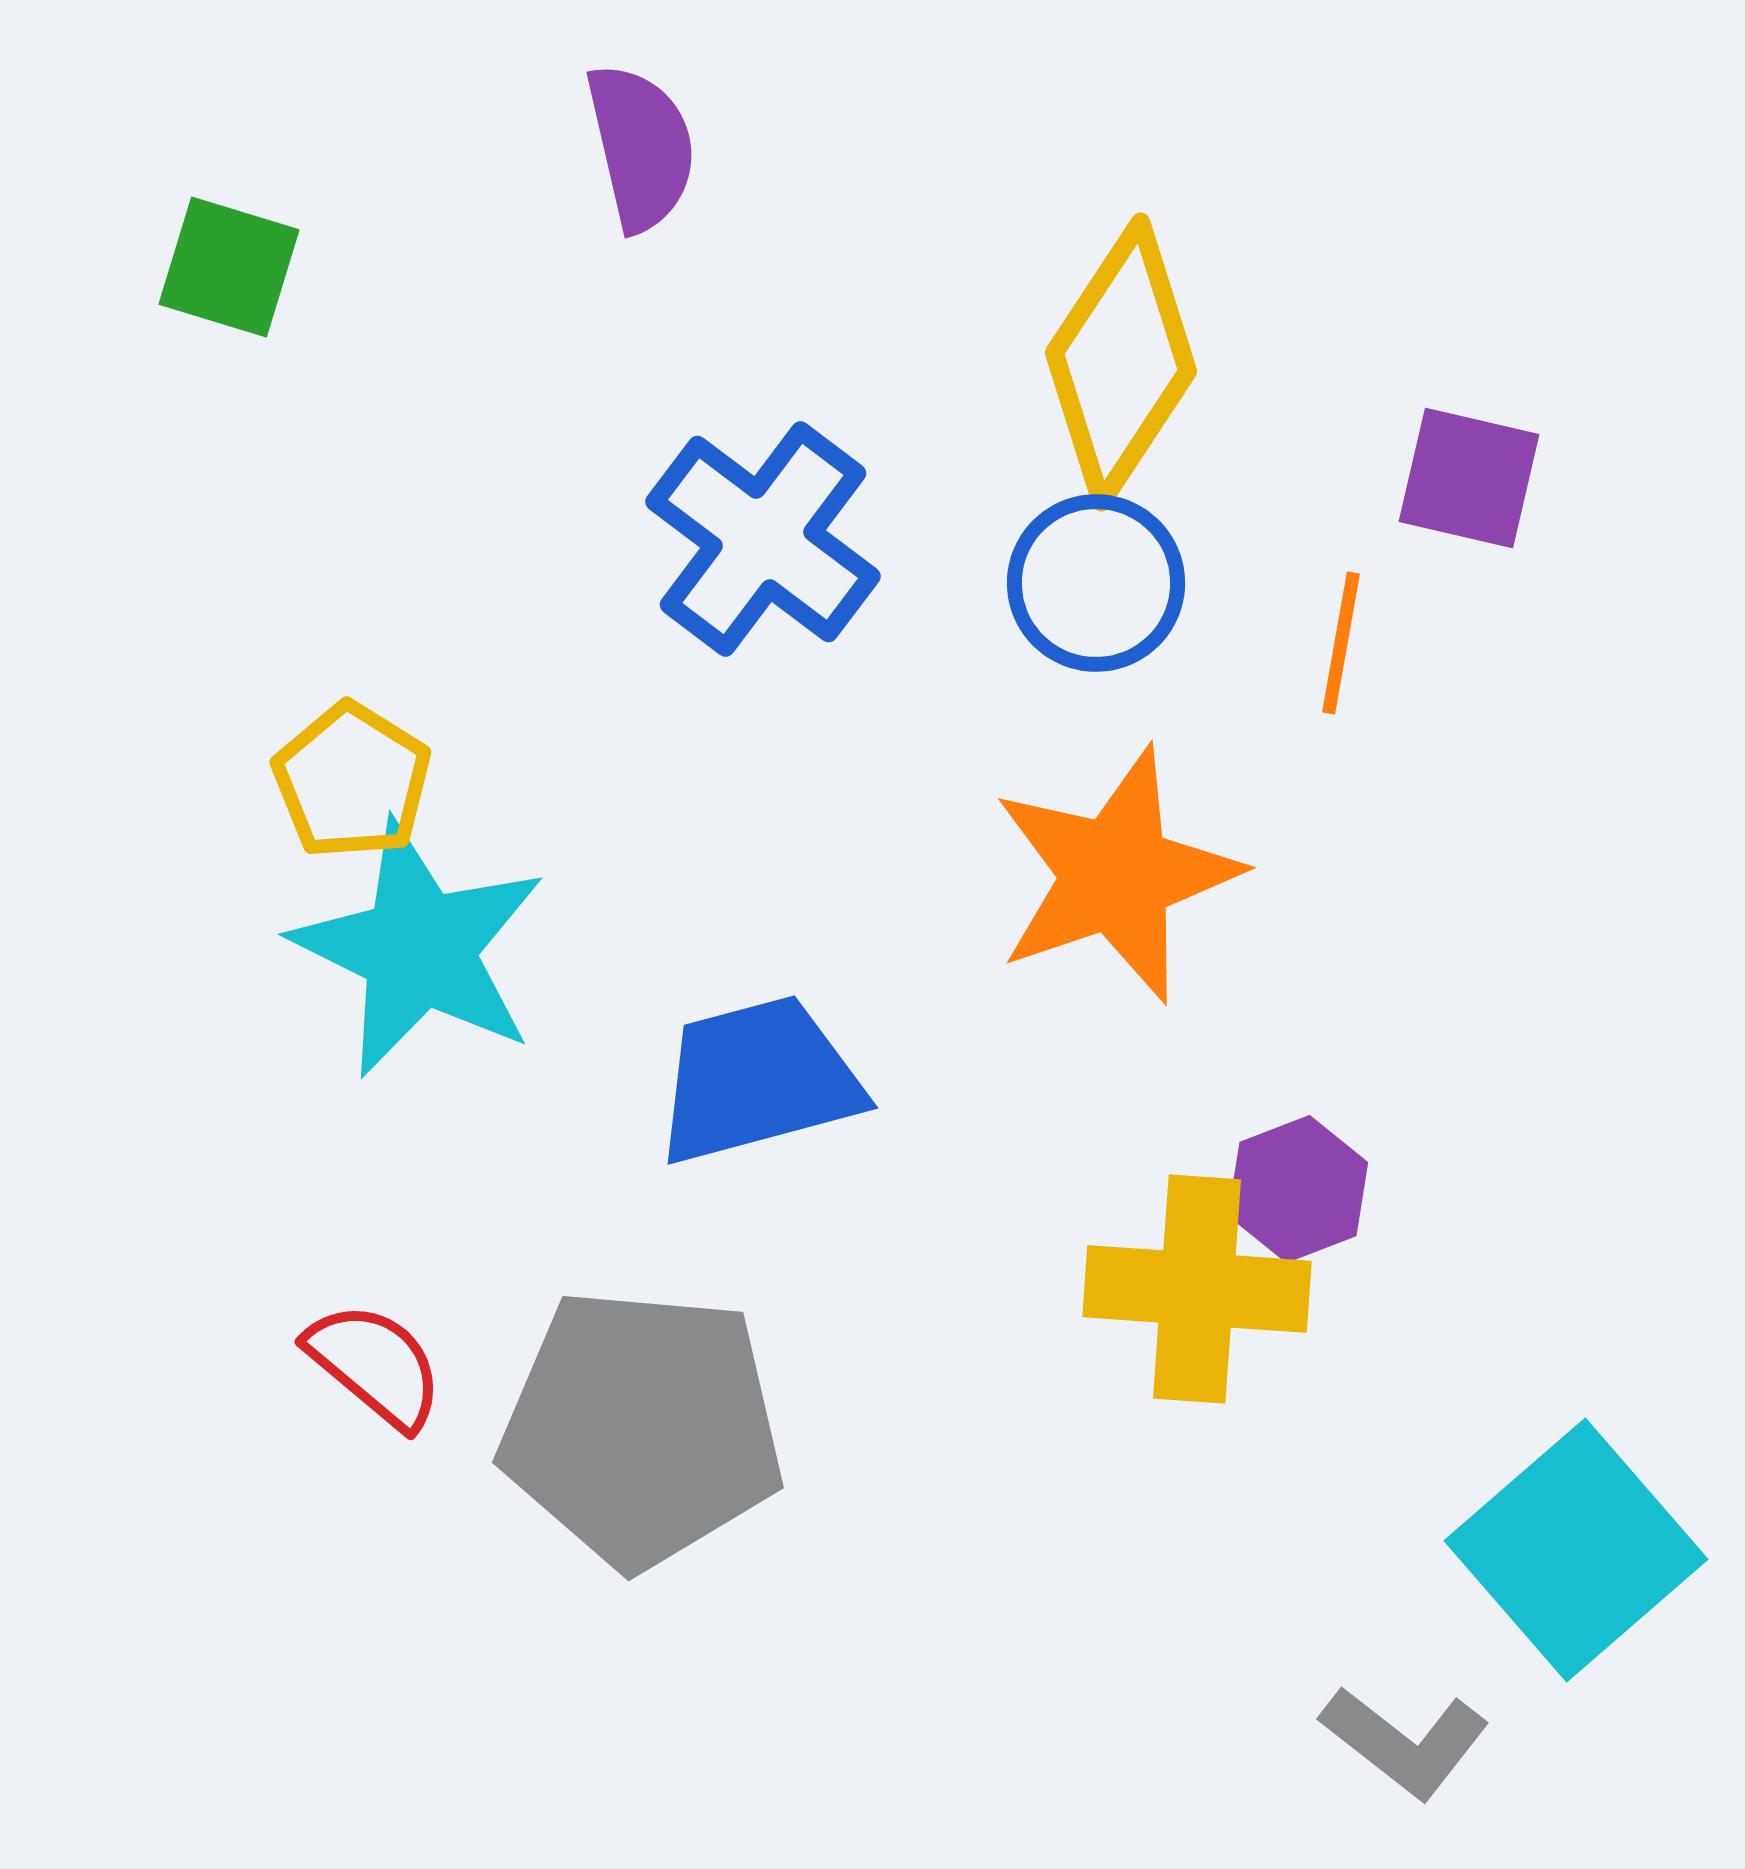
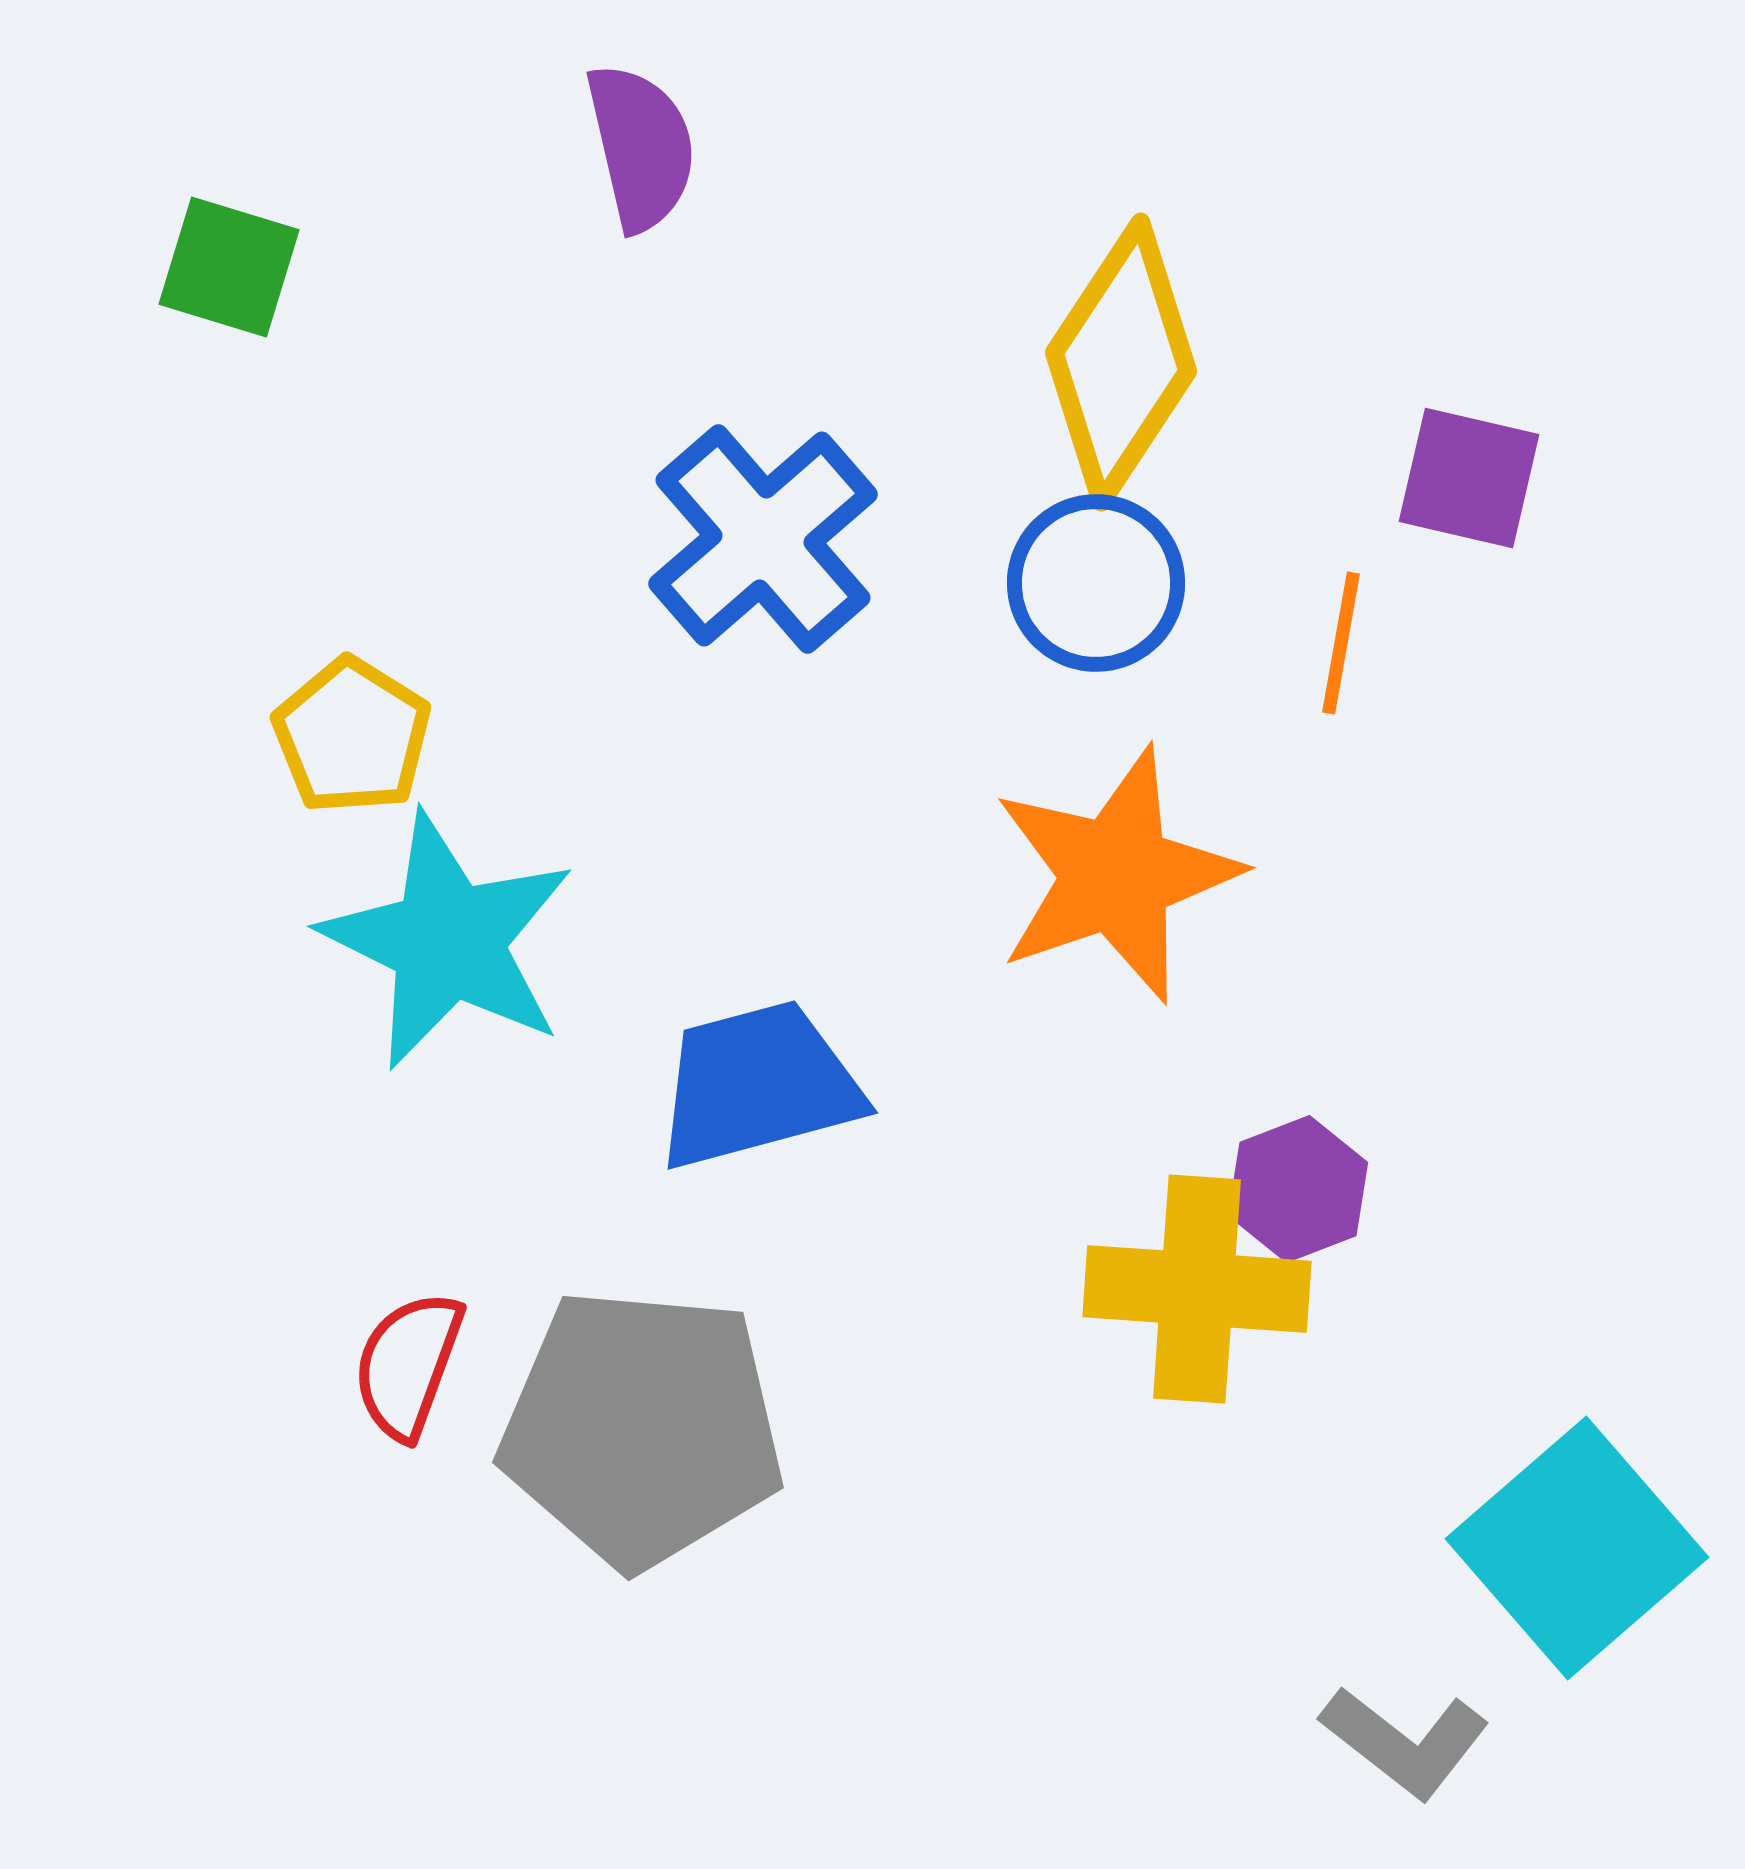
blue cross: rotated 12 degrees clockwise
yellow pentagon: moved 45 px up
cyan star: moved 29 px right, 8 px up
blue trapezoid: moved 5 px down
red semicircle: moved 33 px right; rotated 110 degrees counterclockwise
cyan square: moved 1 px right, 2 px up
